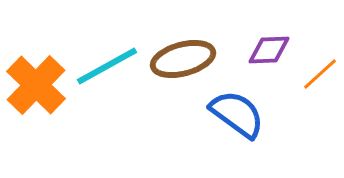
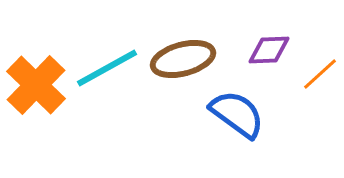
cyan line: moved 2 px down
